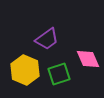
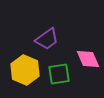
green square: rotated 10 degrees clockwise
